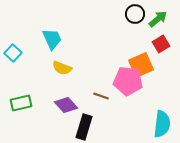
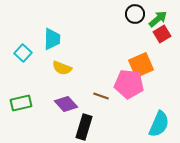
cyan trapezoid: rotated 25 degrees clockwise
red square: moved 1 px right, 10 px up
cyan square: moved 10 px right
pink pentagon: moved 1 px right, 3 px down
purple diamond: moved 1 px up
cyan semicircle: moved 3 px left; rotated 16 degrees clockwise
